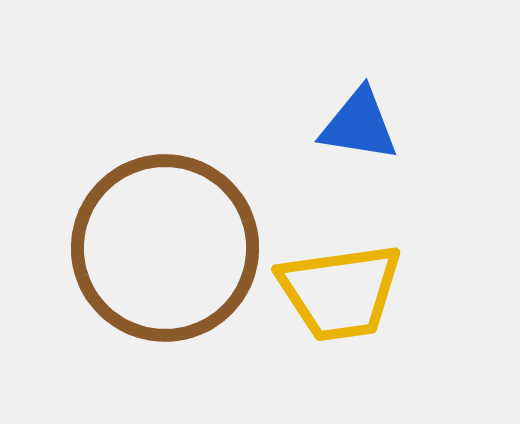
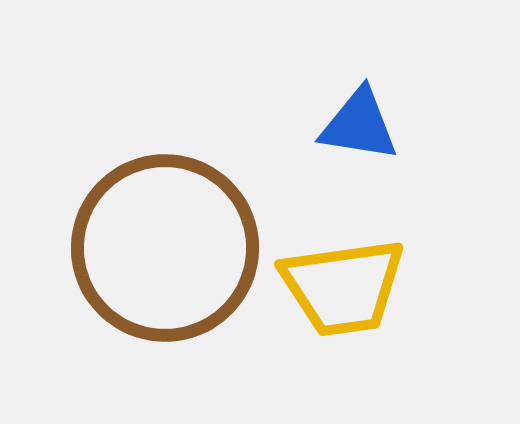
yellow trapezoid: moved 3 px right, 5 px up
